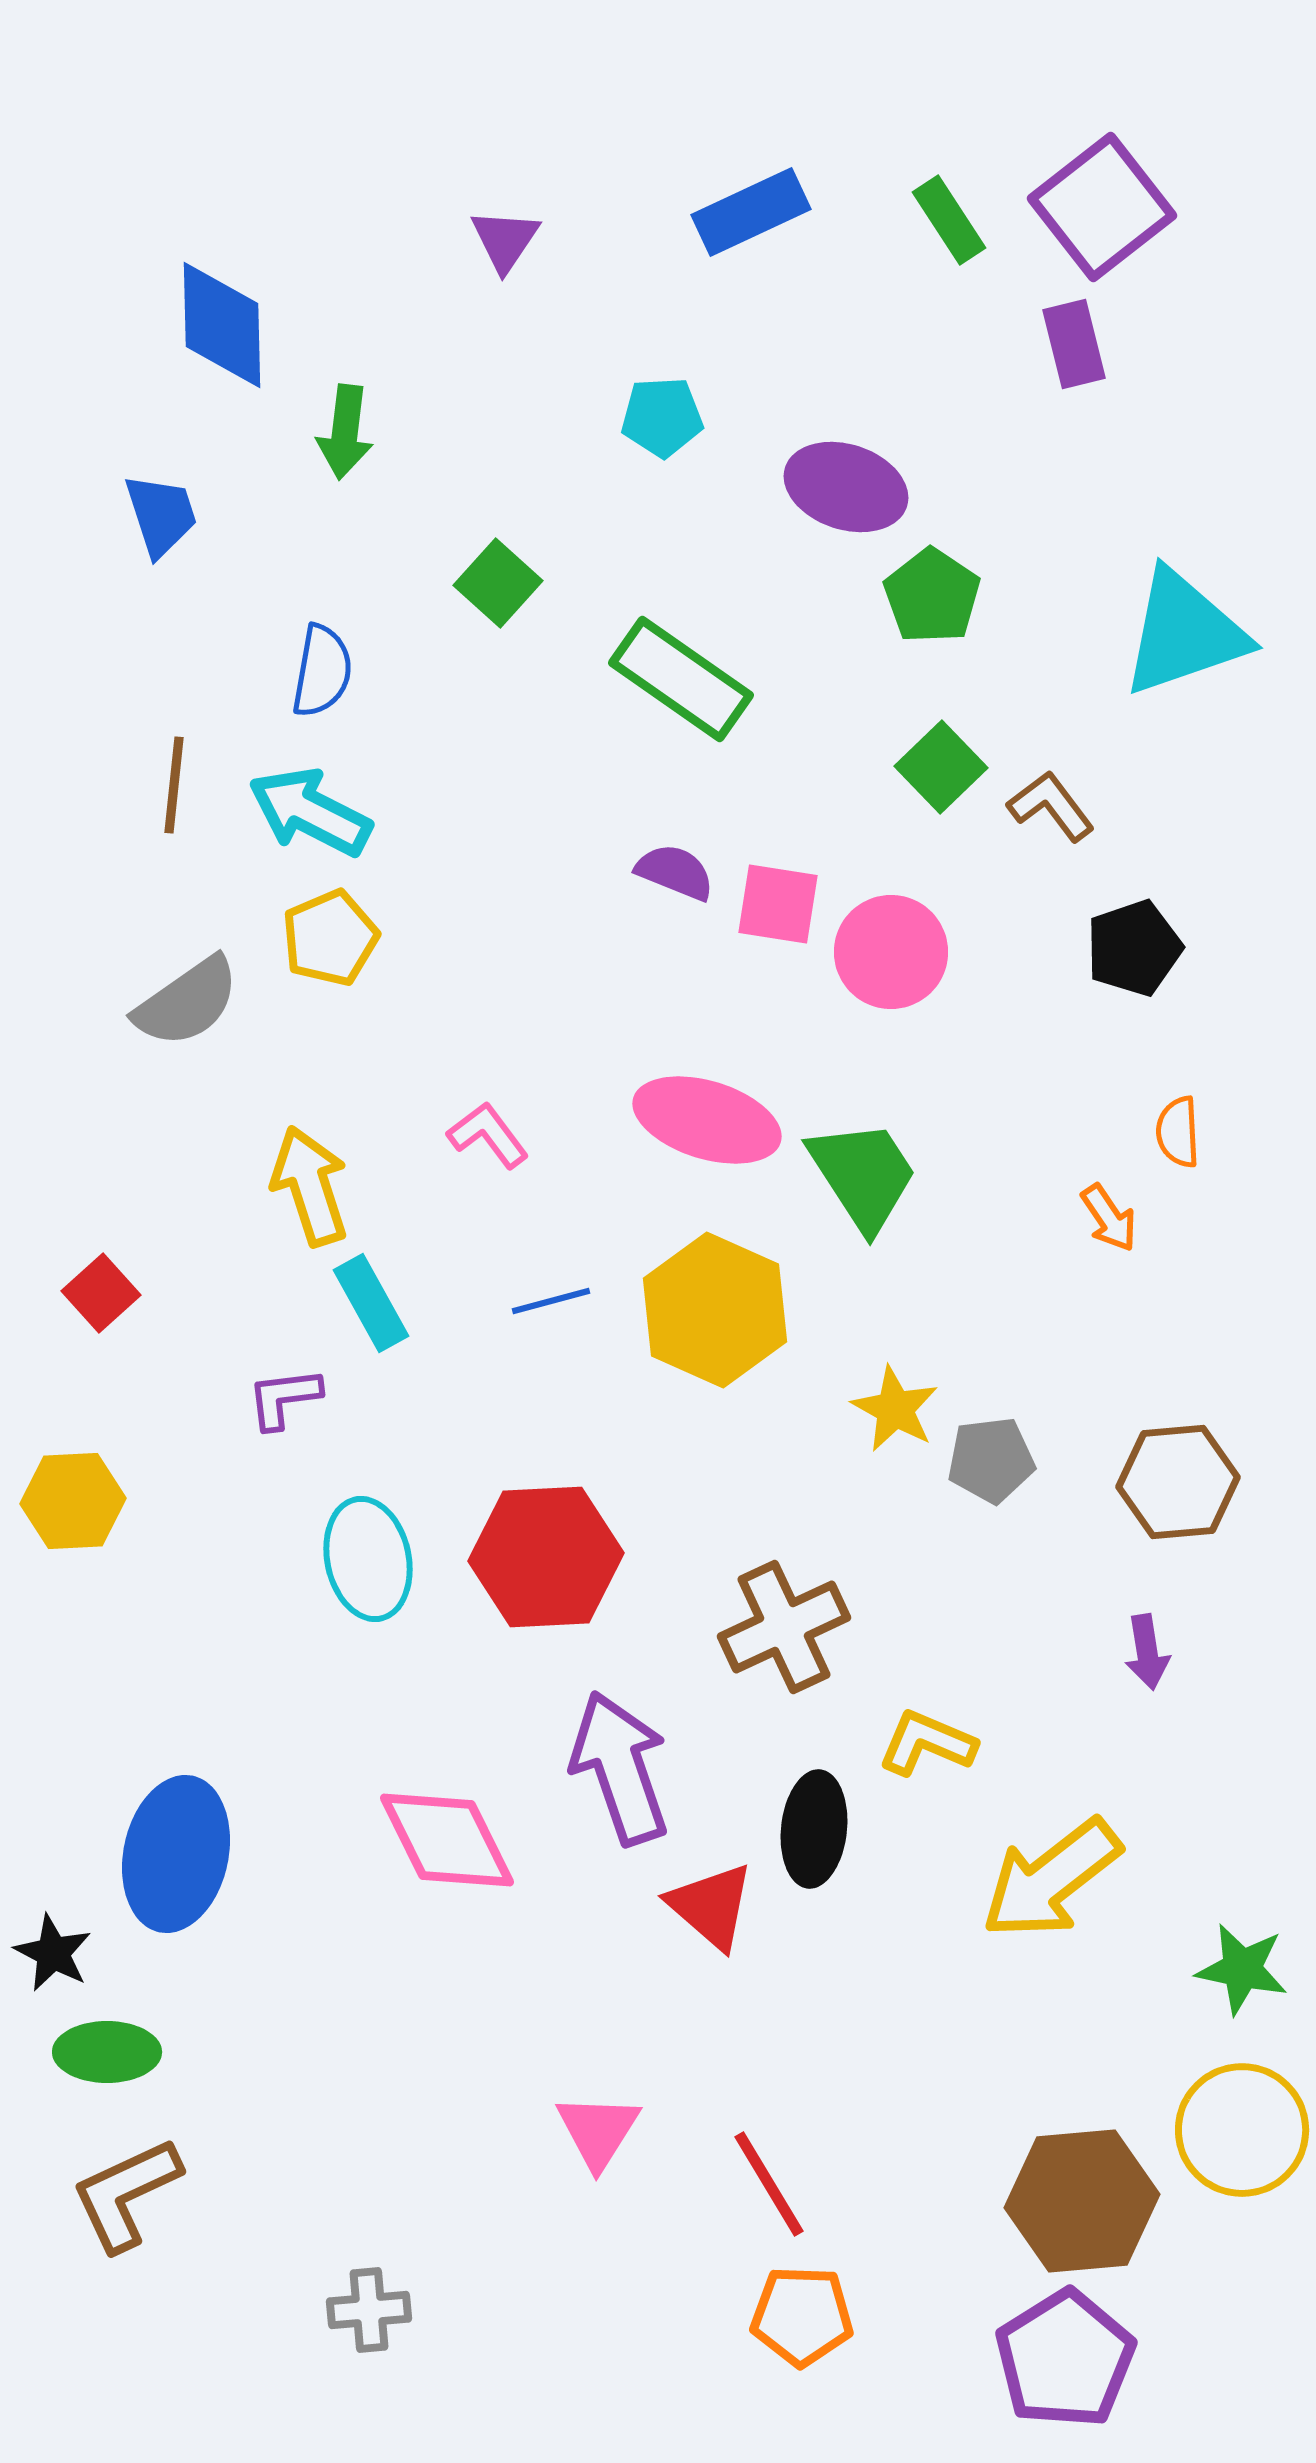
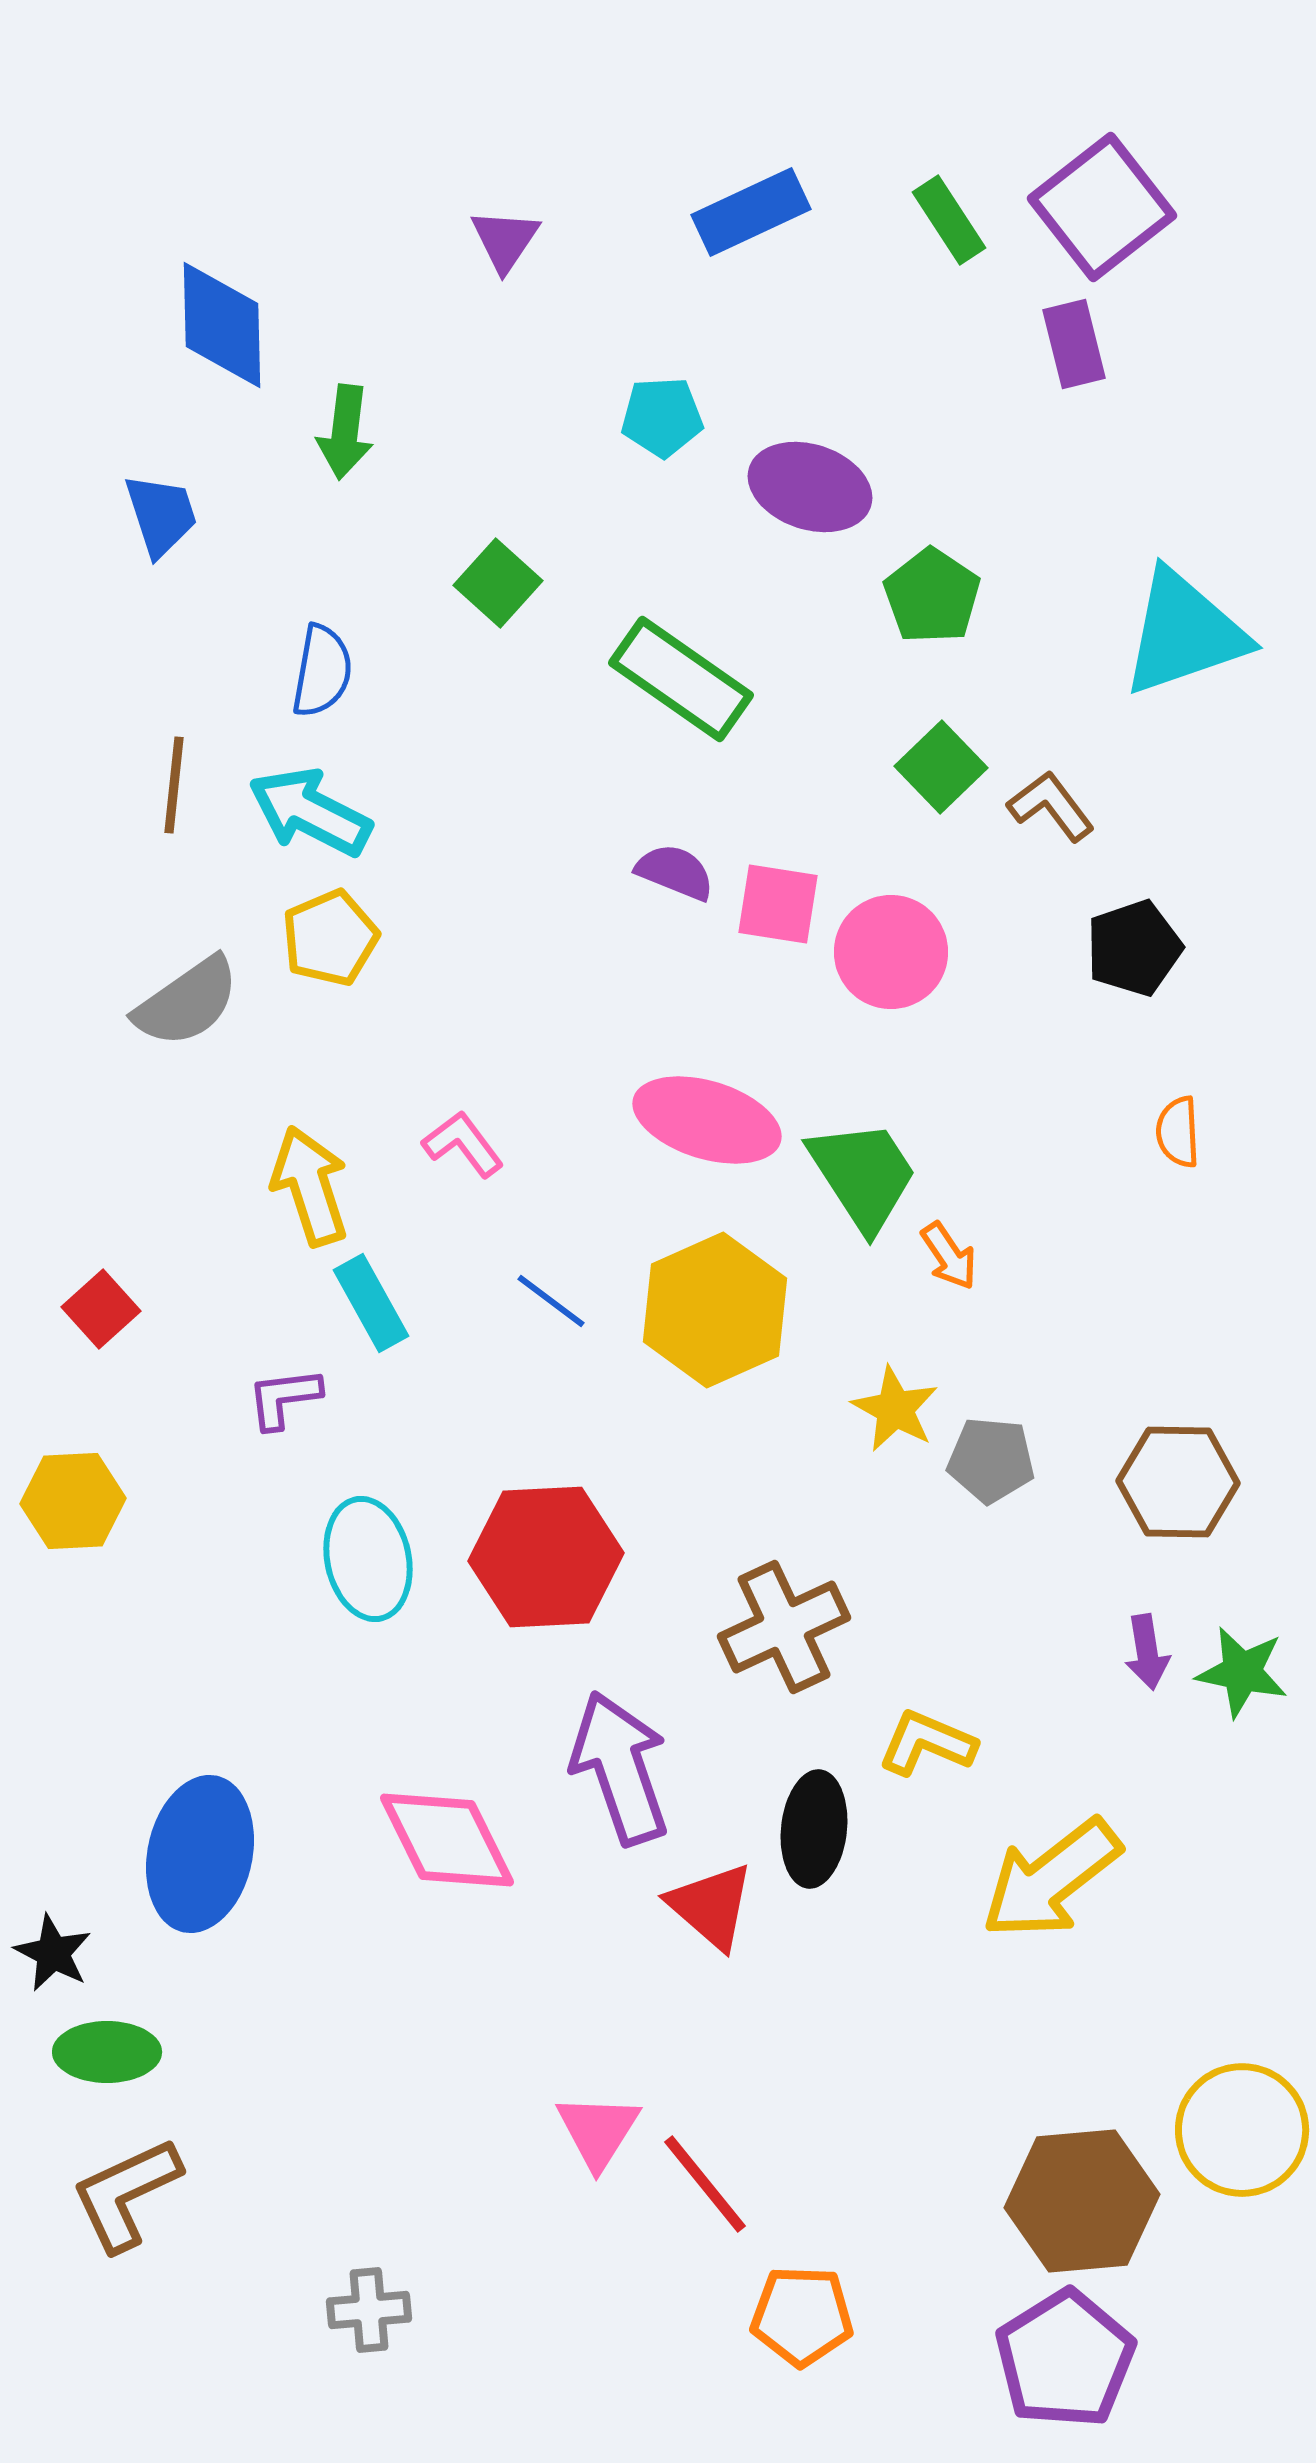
purple ellipse at (846, 487): moved 36 px left
pink L-shape at (488, 1135): moved 25 px left, 9 px down
orange arrow at (1109, 1218): moved 160 px left, 38 px down
red square at (101, 1293): moved 16 px down
blue line at (551, 1301): rotated 52 degrees clockwise
yellow hexagon at (715, 1310): rotated 12 degrees clockwise
gray pentagon at (991, 1460): rotated 12 degrees clockwise
brown hexagon at (1178, 1482): rotated 6 degrees clockwise
blue ellipse at (176, 1854): moved 24 px right
green star at (1242, 1969): moved 297 px up
red line at (769, 2184): moved 64 px left; rotated 8 degrees counterclockwise
